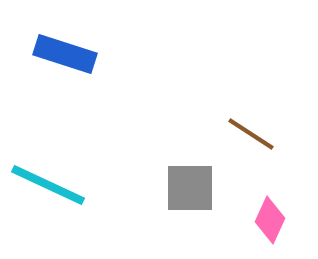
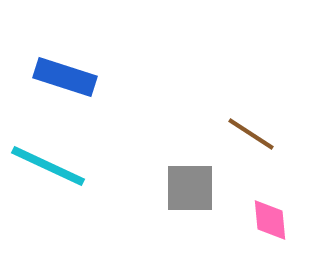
blue rectangle: moved 23 px down
cyan line: moved 19 px up
pink diamond: rotated 30 degrees counterclockwise
